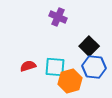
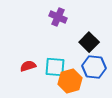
black square: moved 4 px up
